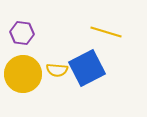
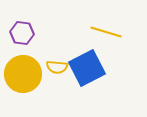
yellow semicircle: moved 3 px up
